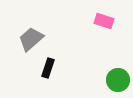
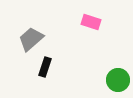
pink rectangle: moved 13 px left, 1 px down
black rectangle: moved 3 px left, 1 px up
